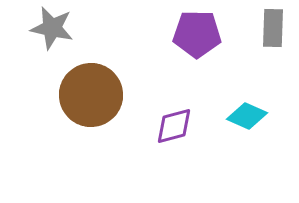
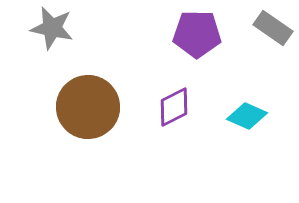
gray rectangle: rotated 57 degrees counterclockwise
brown circle: moved 3 px left, 12 px down
purple diamond: moved 19 px up; rotated 12 degrees counterclockwise
